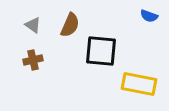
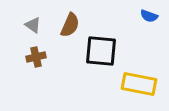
brown cross: moved 3 px right, 3 px up
